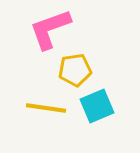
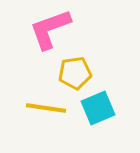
yellow pentagon: moved 3 px down
cyan square: moved 1 px right, 2 px down
